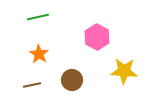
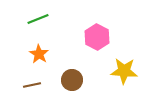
green line: moved 2 px down; rotated 10 degrees counterclockwise
